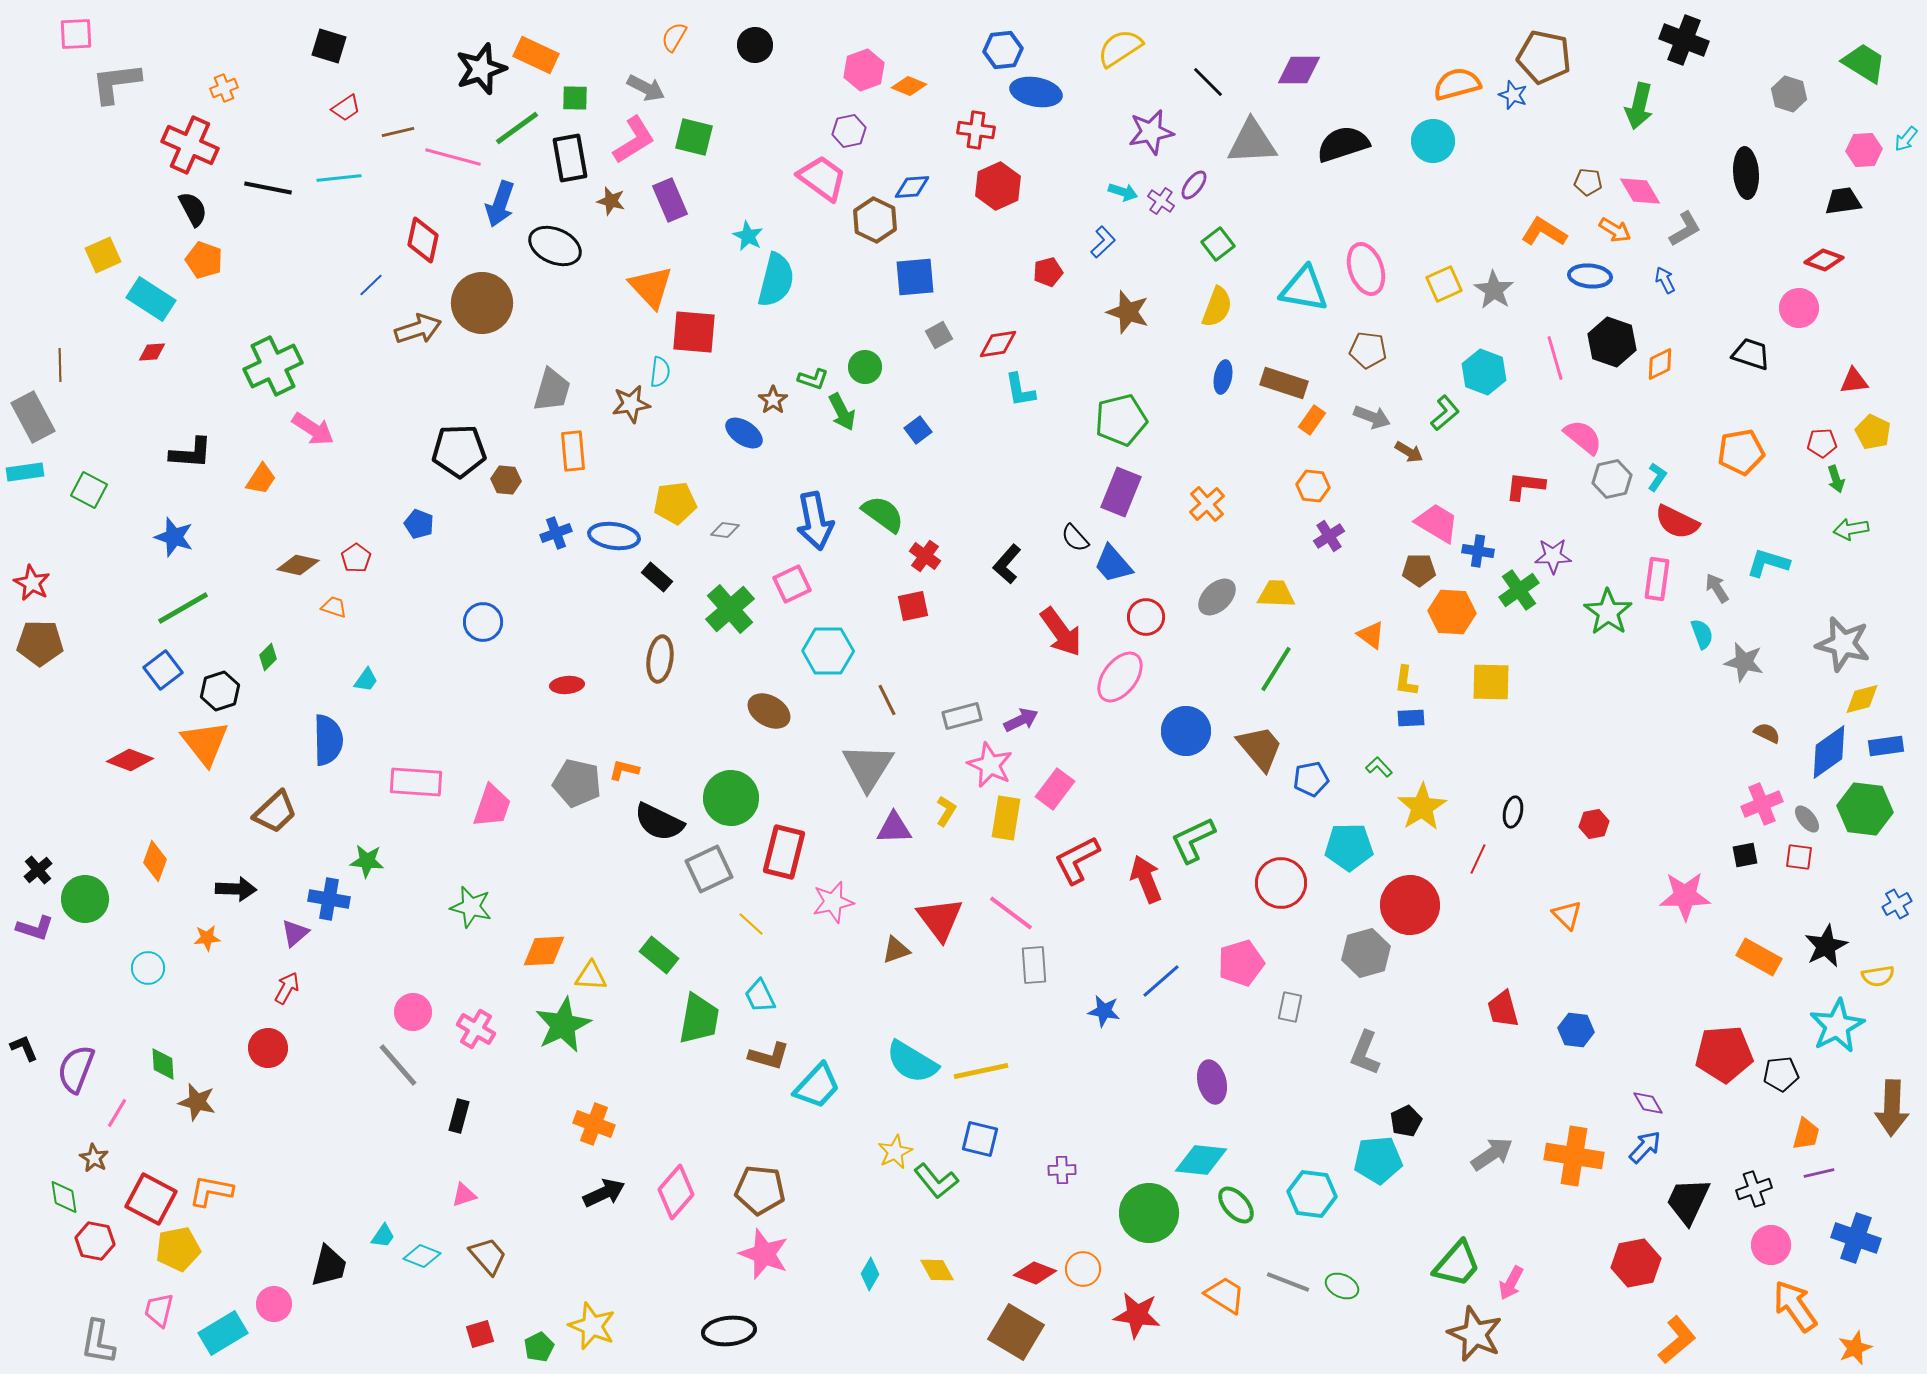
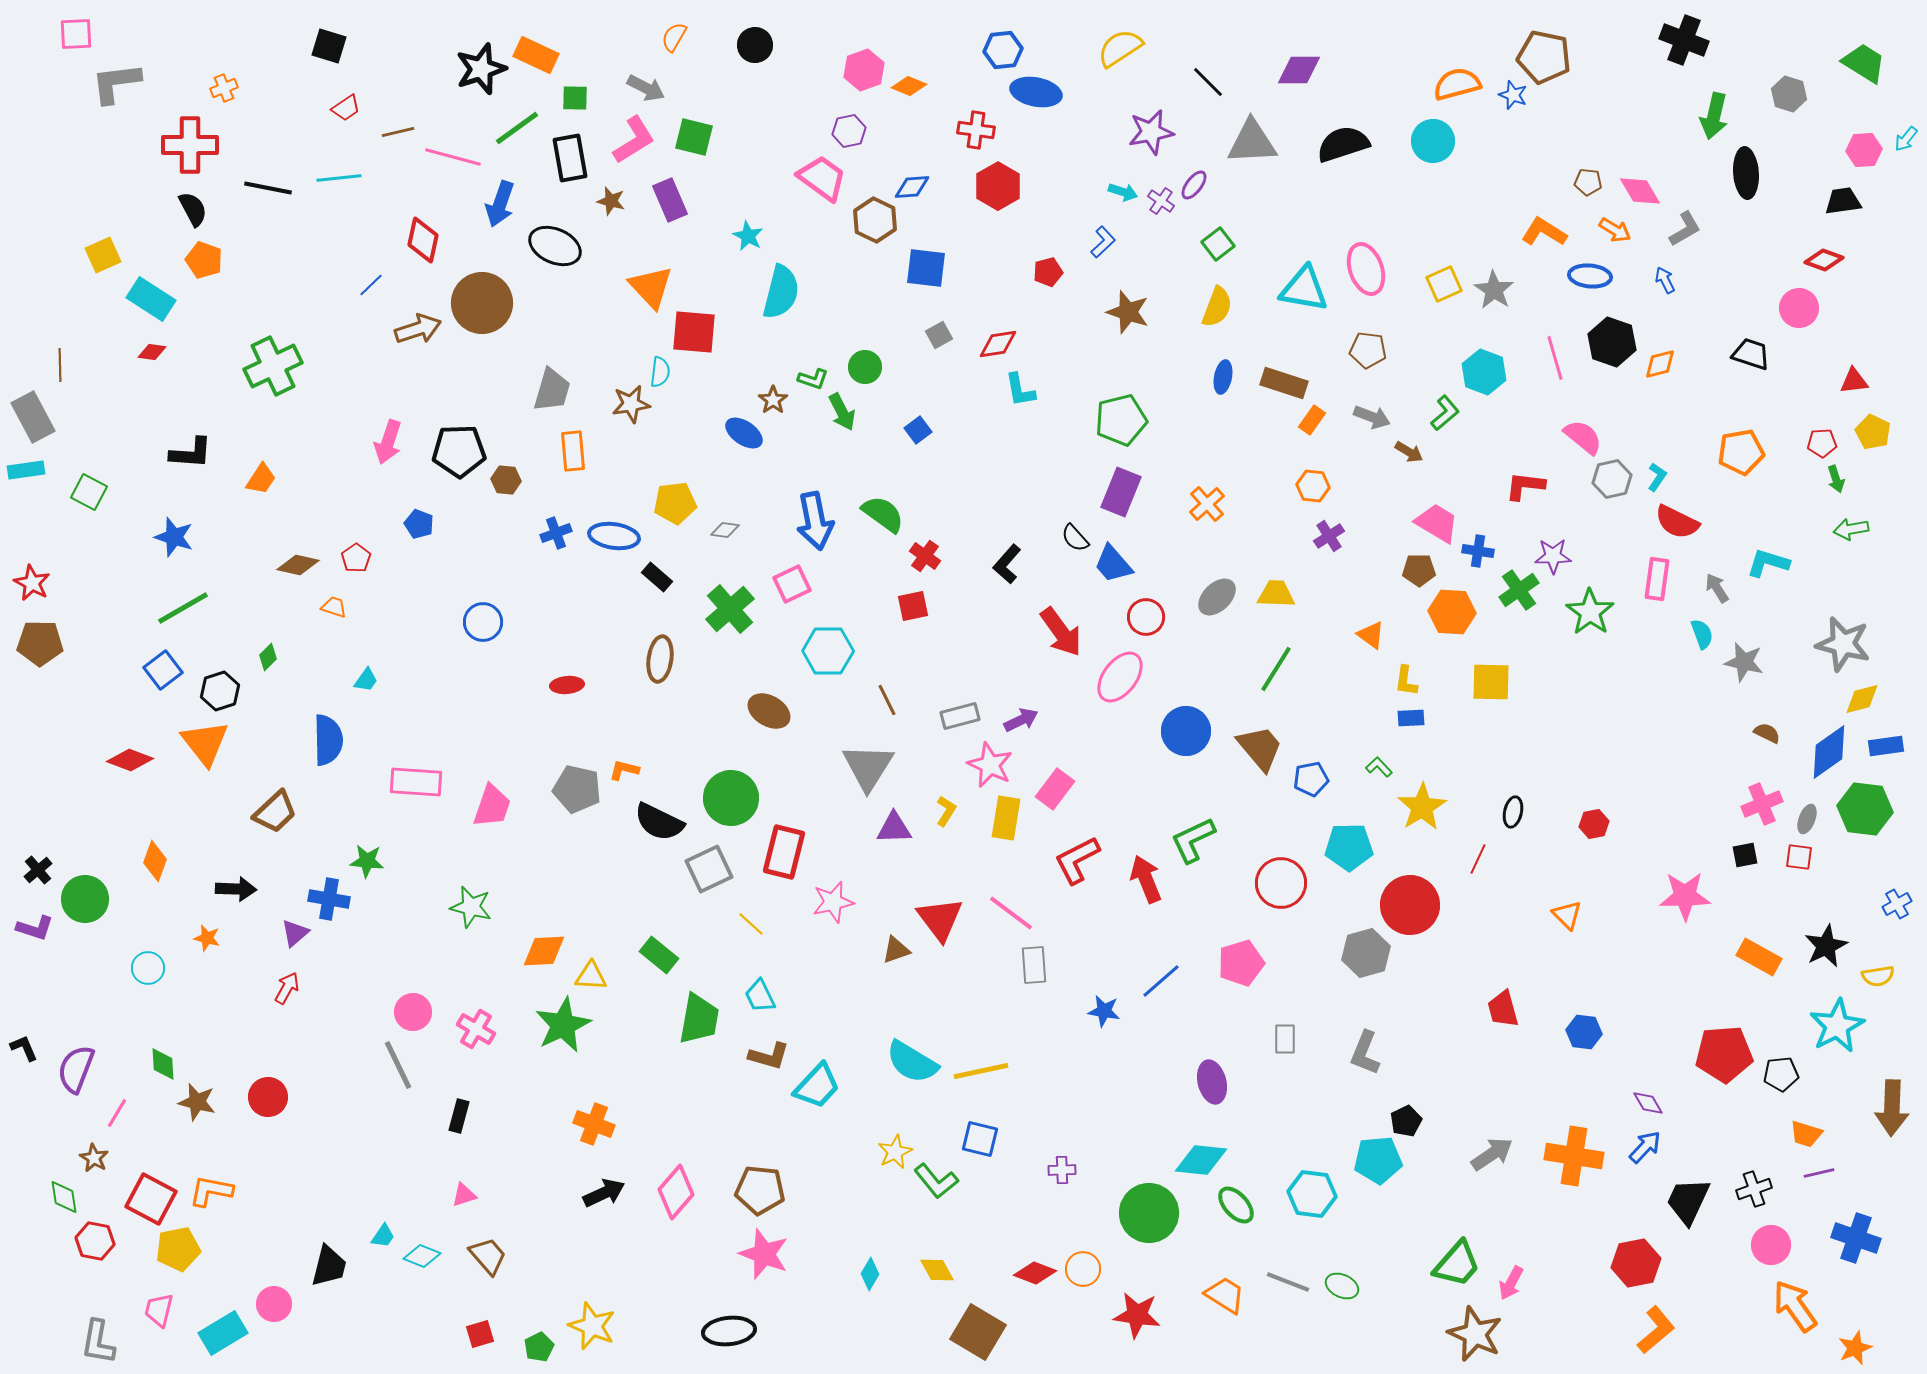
green arrow at (1639, 106): moved 75 px right, 10 px down
red cross at (190, 145): rotated 24 degrees counterclockwise
red hexagon at (998, 186): rotated 6 degrees counterclockwise
blue square at (915, 277): moved 11 px right, 9 px up; rotated 12 degrees clockwise
cyan semicircle at (776, 280): moved 5 px right, 12 px down
red diamond at (152, 352): rotated 12 degrees clockwise
orange diamond at (1660, 364): rotated 12 degrees clockwise
pink arrow at (313, 429): moved 75 px right, 13 px down; rotated 75 degrees clockwise
cyan rectangle at (25, 472): moved 1 px right, 2 px up
green square at (89, 490): moved 2 px down
green star at (1608, 612): moved 18 px left
gray rectangle at (962, 716): moved 2 px left
gray pentagon at (577, 783): moved 6 px down
gray ellipse at (1807, 819): rotated 60 degrees clockwise
orange star at (207, 938): rotated 20 degrees clockwise
gray rectangle at (1290, 1007): moved 5 px left, 32 px down; rotated 12 degrees counterclockwise
blue hexagon at (1576, 1030): moved 8 px right, 2 px down
red circle at (268, 1048): moved 49 px down
gray line at (398, 1065): rotated 15 degrees clockwise
orange trapezoid at (1806, 1134): rotated 92 degrees clockwise
brown square at (1016, 1332): moved 38 px left
orange L-shape at (1677, 1340): moved 21 px left, 10 px up
